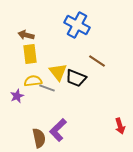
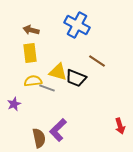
brown arrow: moved 5 px right, 5 px up
yellow rectangle: moved 1 px up
yellow triangle: rotated 36 degrees counterclockwise
purple star: moved 3 px left, 8 px down
